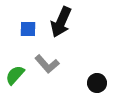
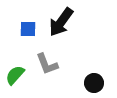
black arrow: rotated 12 degrees clockwise
gray L-shape: rotated 20 degrees clockwise
black circle: moved 3 px left
